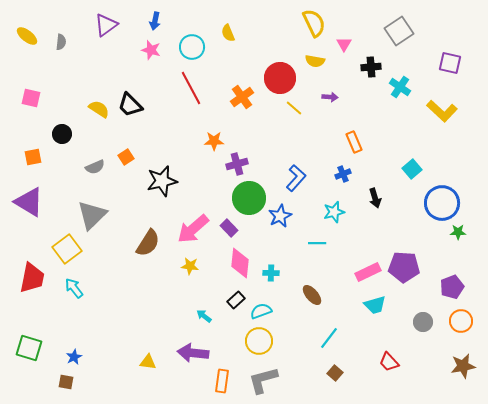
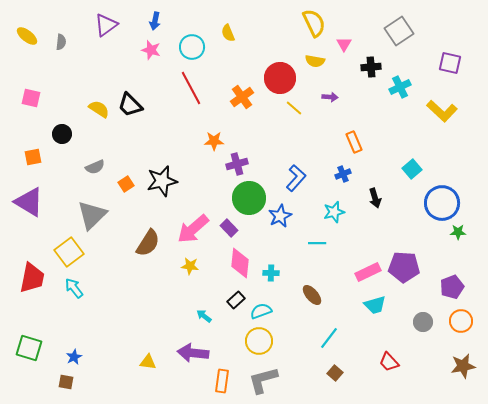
cyan cross at (400, 87): rotated 30 degrees clockwise
orange square at (126, 157): moved 27 px down
yellow square at (67, 249): moved 2 px right, 3 px down
